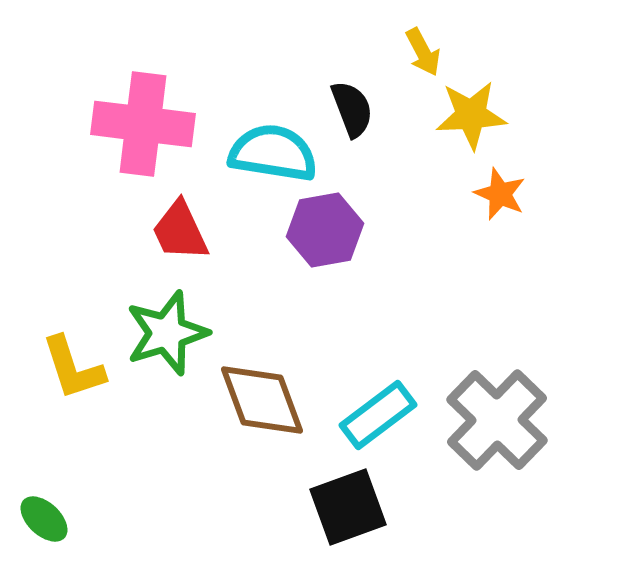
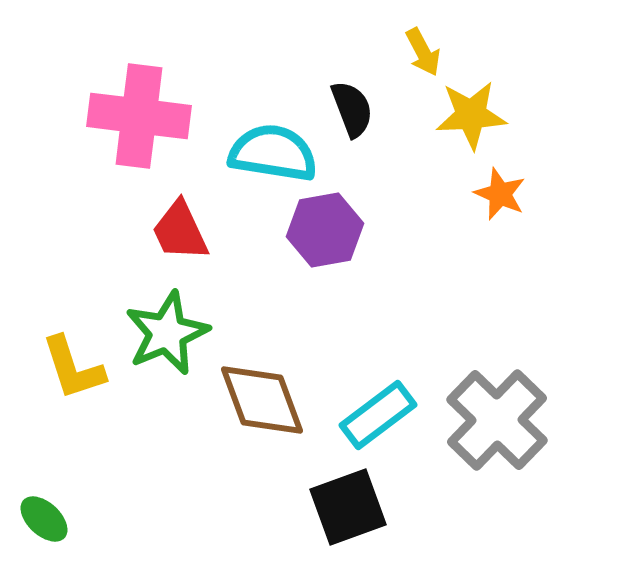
pink cross: moved 4 px left, 8 px up
green star: rotated 6 degrees counterclockwise
